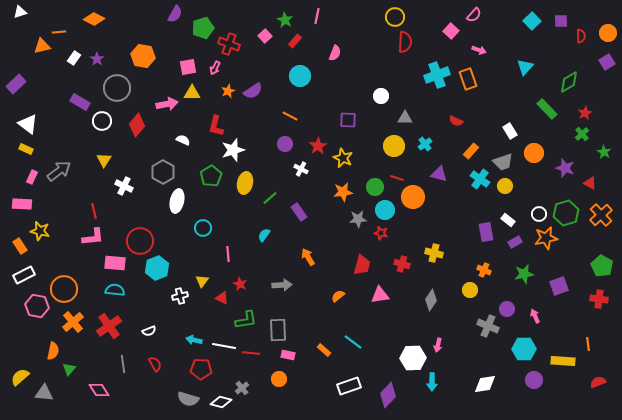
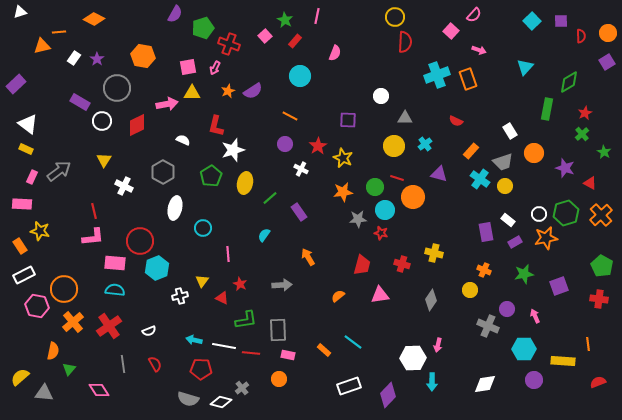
green rectangle at (547, 109): rotated 55 degrees clockwise
red diamond at (137, 125): rotated 25 degrees clockwise
white ellipse at (177, 201): moved 2 px left, 7 px down
